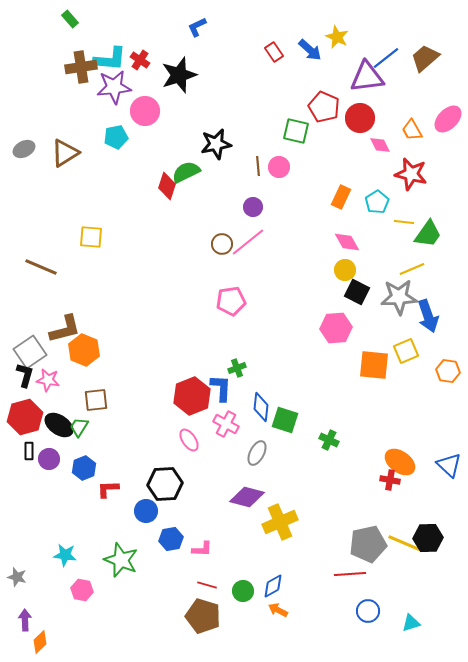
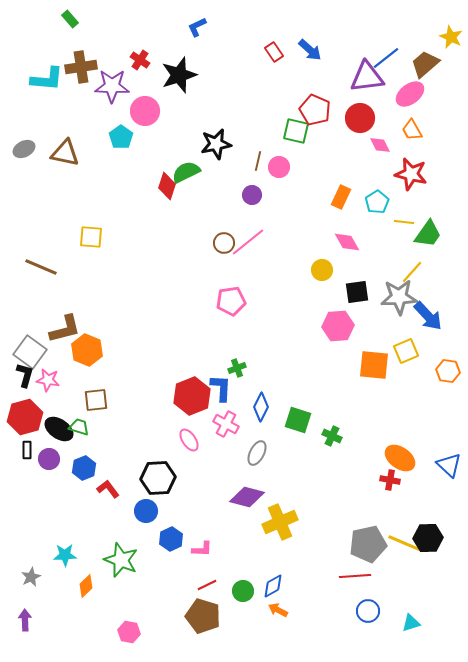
yellow star at (337, 37): moved 114 px right
brown trapezoid at (425, 58): moved 6 px down
cyan L-shape at (110, 59): moved 63 px left, 20 px down
purple star at (114, 87): moved 2 px left, 1 px up; rotated 8 degrees clockwise
red pentagon at (324, 107): moved 9 px left, 3 px down
pink ellipse at (448, 119): moved 38 px left, 25 px up; rotated 8 degrees clockwise
cyan pentagon at (116, 137): moved 5 px right; rotated 25 degrees counterclockwise
brown triangle at (65, 153): rotated 44 degrees clockwise
brown line at (258, 166): moved 5 px up; rotated 18 degrees clockwise
purple circle at (253, 207): moved 1 px left, 12 px up
brown circle at (222, 244): moved 2 px right, 1 px up
yellow line at (412, 269): moved 3 px down; rotated 25 degrees counterclockwise
yellow circle at (345, 270): moved 23 px left
black square at (357, 292): rotated 35 degrees counterclockwise
blue arrow at (428, 316): rotated 24 degrees counterclockwise
pink hexagon at (336, 328): moved 2 px right, 2 px up
orange hexagon at (84, 350): moved 3 px right
gray square at (30, 352): rotated 20 degrees counterclockwise
blue diamond at (261, 407): rotated 20 degrees clockwise
green square at (285, 420): moved 13 px right
black ellipse at (59, 425): moved 4 px down
green trapezoid at (79, 427): rotated 75 degrees clockwise
green cross at (329, 440): moved 3 px right, 4 px up
black rectangle at (29, 451): moved 2 px left, 1 px up
orange ellipse at (400, 462): moved 4 px up
black hexagon at (165, 484): moved 7 px left, 6 px up
red L-shape at (108, 489): rotated 55 degrees clockwise
blue hexagon at (171, 539): rotated 15 degrees counterclockwise
cyan star at (65, 555): rotated 10 degrees counterclockwise
red line at (350, 574): moved 5 px right, 2 px down
gray star at (17, 577): moved 14 px right; rotated 30 degrees clockwise
red line at (207, 585): rotated 42 degrees counterclockwise
pink hexagon at (82, 590): moved 47 px right, 42 px down
orange diamond at (40, 642): moved 46 px right, 56 px up
